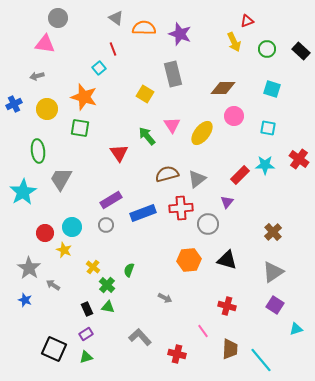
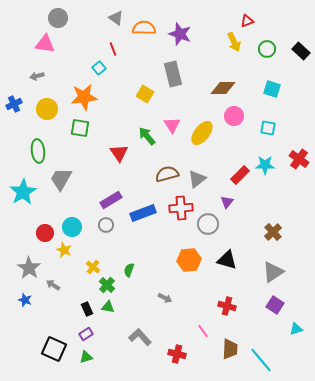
orange star at (84, 97): rotated 24 degrees counterclockwise
